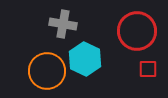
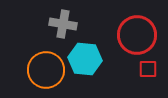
red circle: moved 4 px down
cyan hexagon: rotated 20 degrees counterclockwise
orange circle: moved 1 px left, 1 px up
